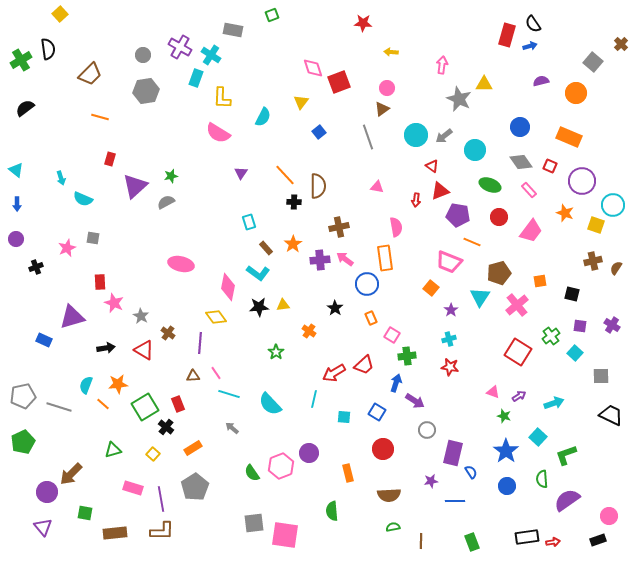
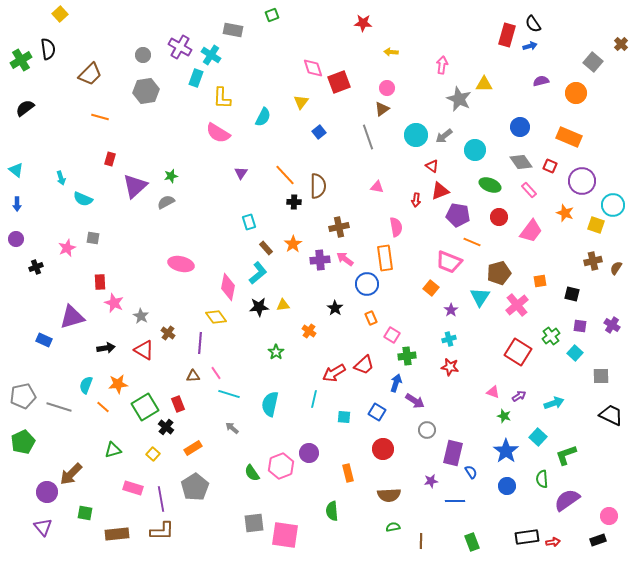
cyan L-shape at (258, 273): rotated 75 degrees counterclockwise
orange line at (103, 404): moved 3 px down
cyan semicircle at (270, 404): rotated 55 degrees clockwise
brown rectangle at (115, 533): moved 2 px right, 1 px down
